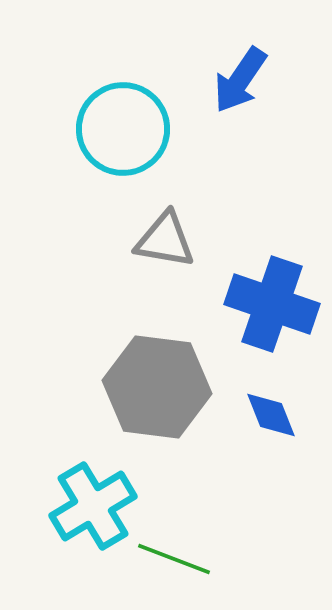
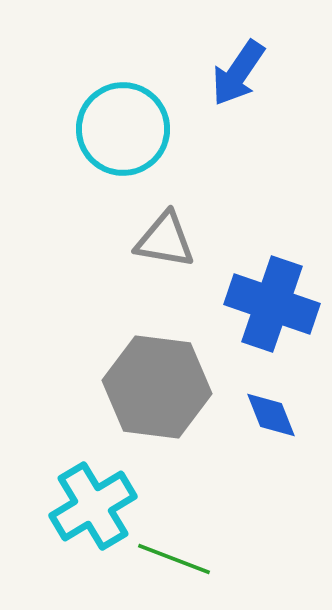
blue arrow: moved 2 px left, 7 px up
